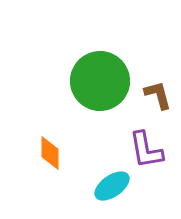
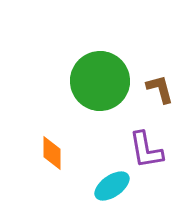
brown L-shape: moved 2 px right, 6 px up
orange diamond: moved 2 px right
